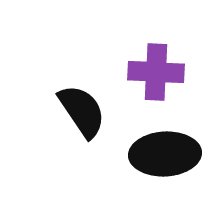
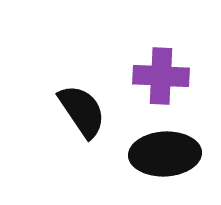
purple cross: moved 5 px right, 4 px down
